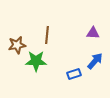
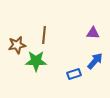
brown line: moved 3 px left
